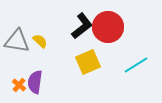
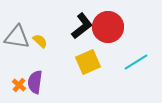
gray triangle: moved 4 px up
cyan line: moved 3 px up
